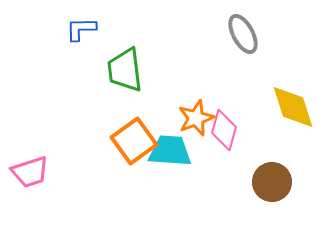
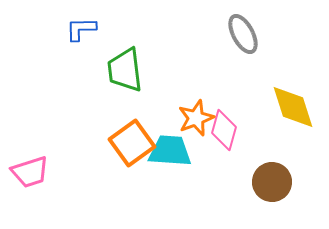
orange square: moved 2 px left, 2 px down
